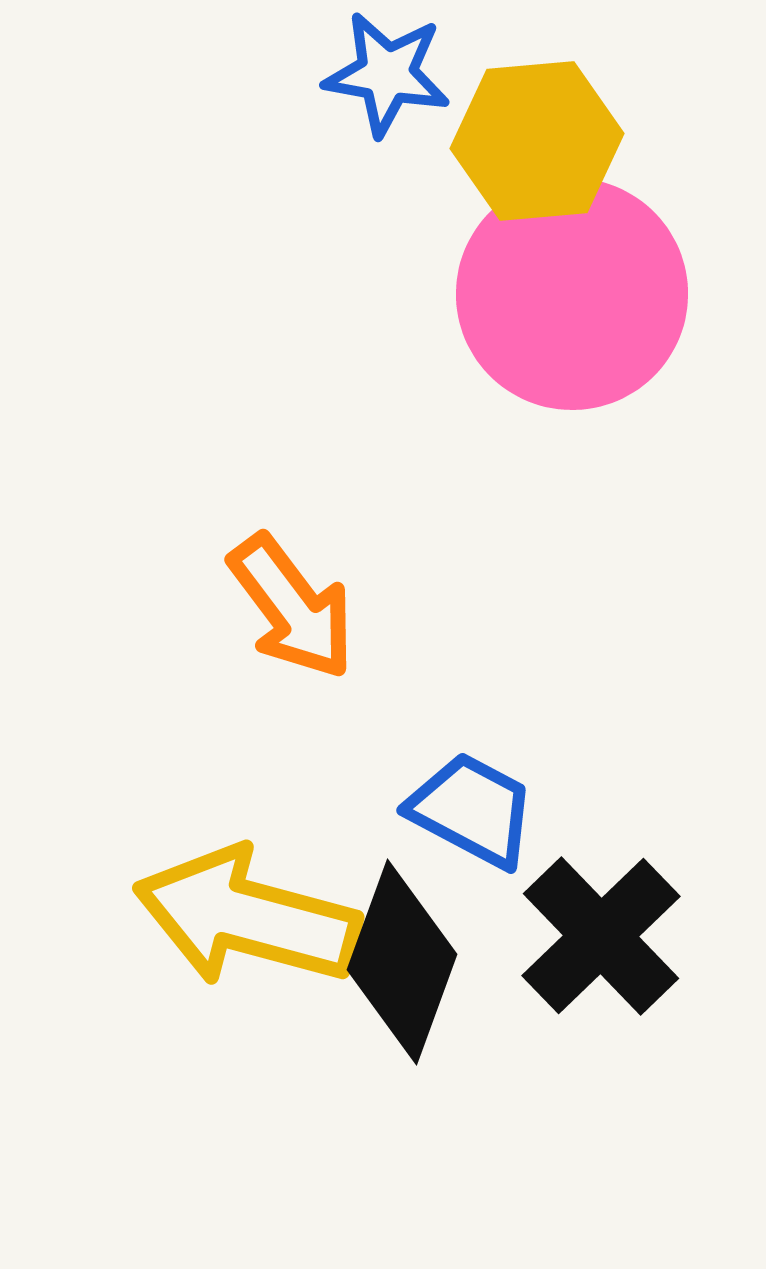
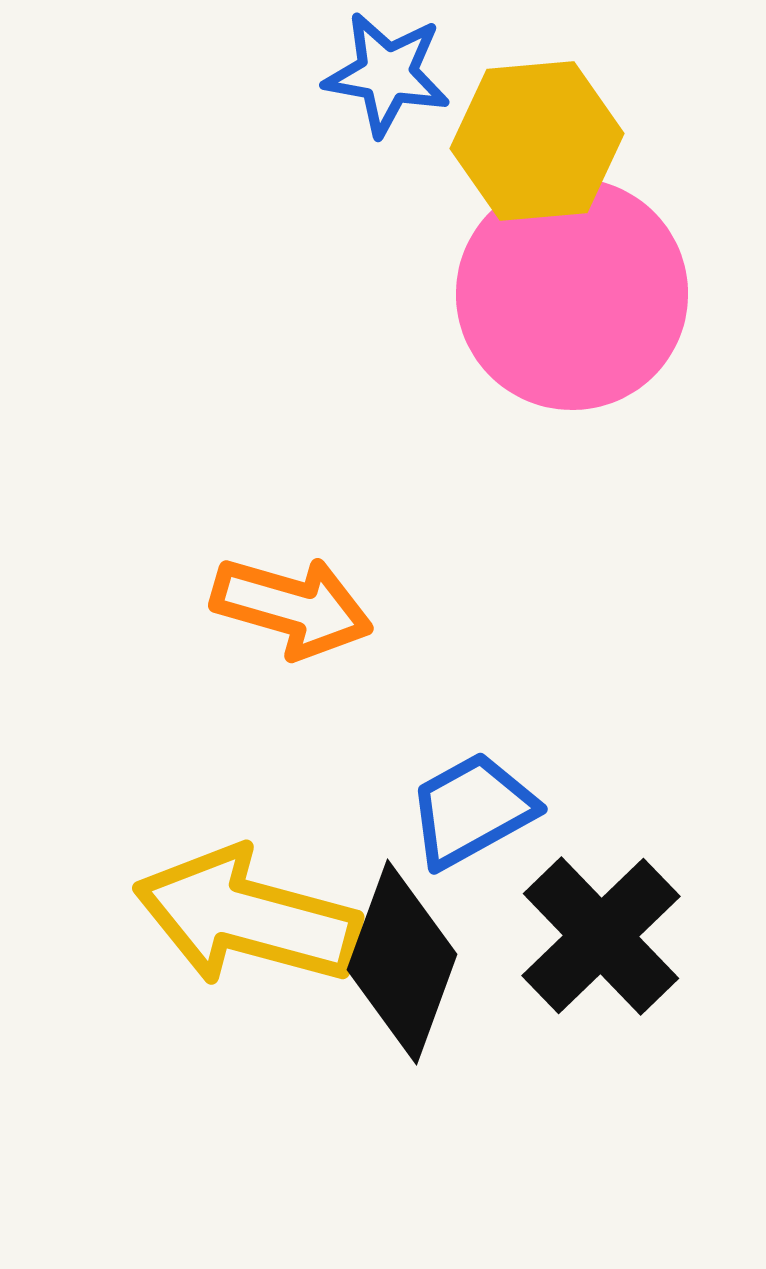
orange arrow: rotated 37 degrees counterclockwise
blue trapezoid: rotated 57 degrees counterclockwise
